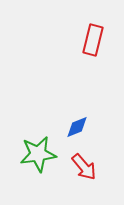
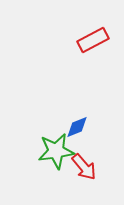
red rectangle: rotated 48 degrees clockwise
green star: moved 18 px right, 3 px up
